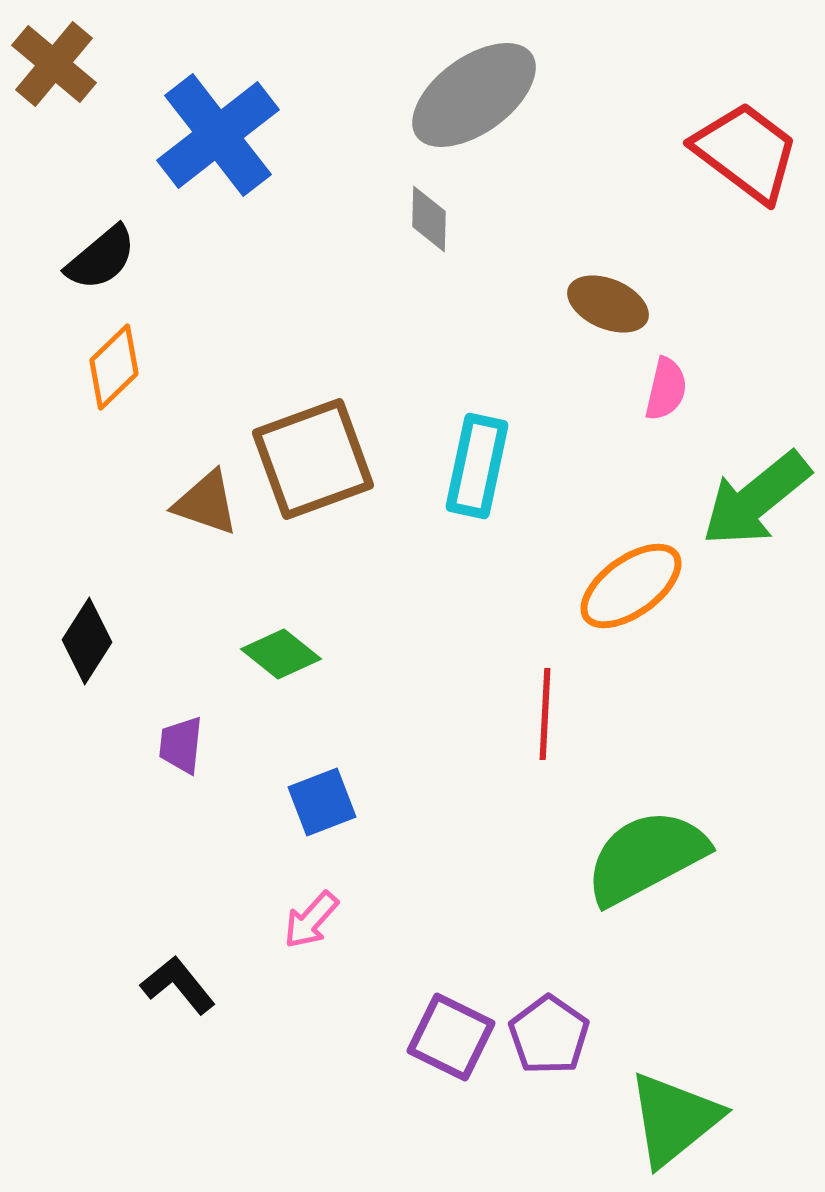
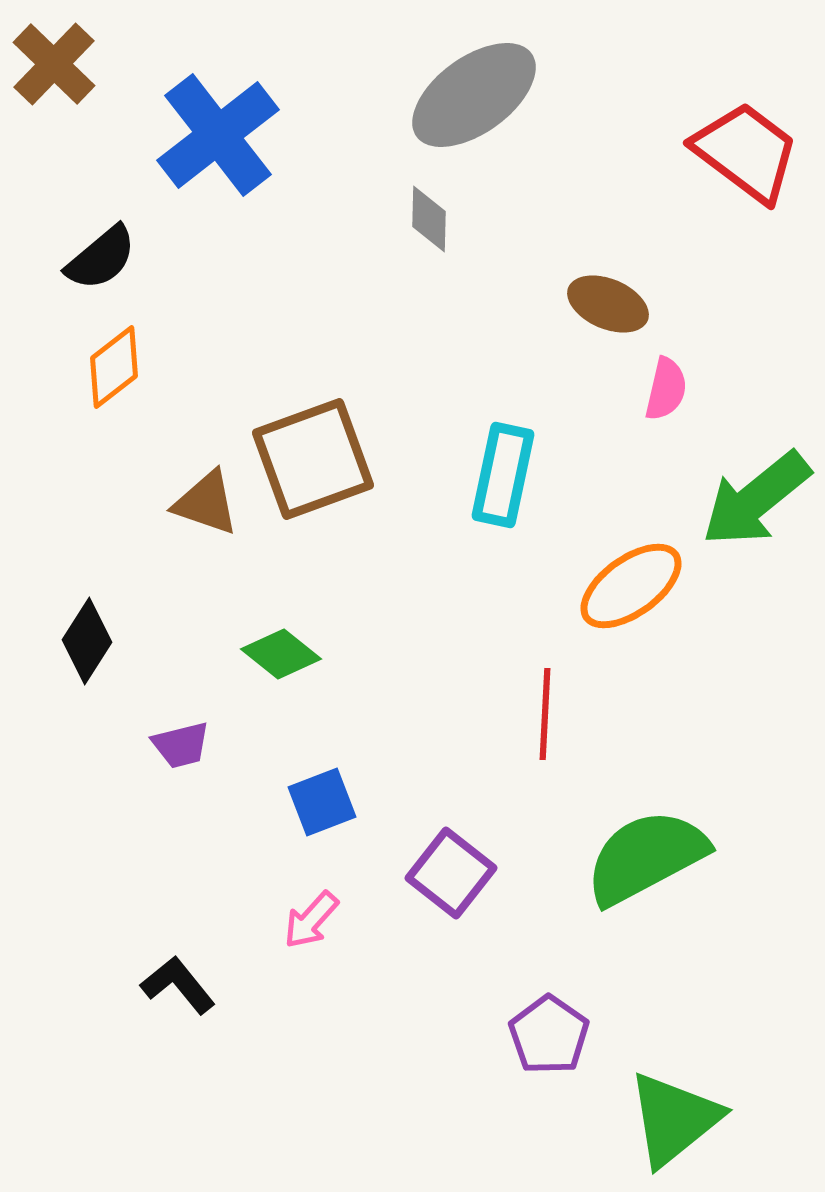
brown cross: rotated 4 degrees clockwise
orange diamond: rotated 6 degrees clockwise
cyan rectangle: moved 26 px right, 9 px down
purple trapezoid: rotated 110 degrees counterclockwise
purple square: moved 164 px up; rotated 12 degrees clockwise
